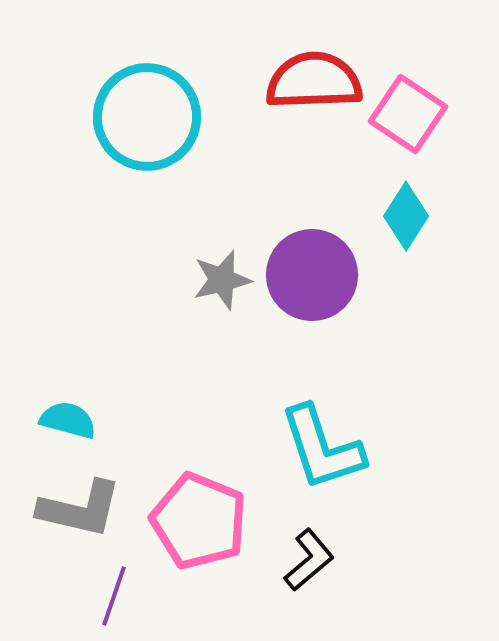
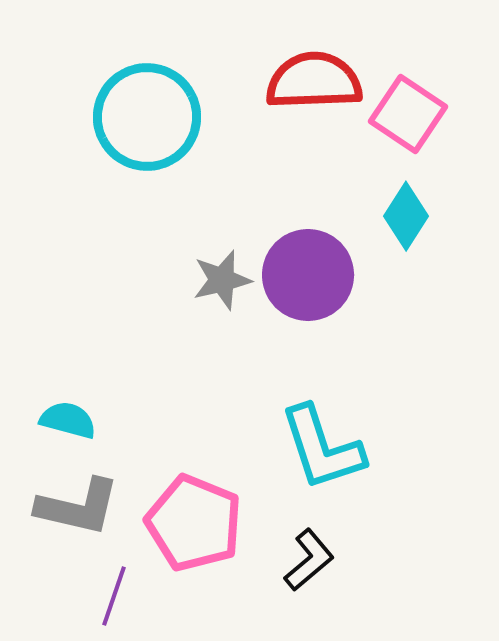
purple circle: moved 4 px left
gray L-shape: moved 2 px left, 2 px up
pink pentagon: moved 5 px left, 2 px down
